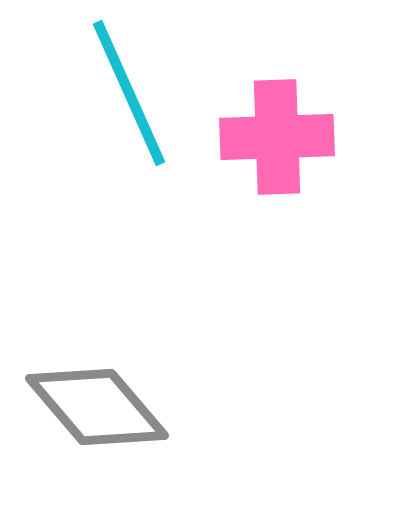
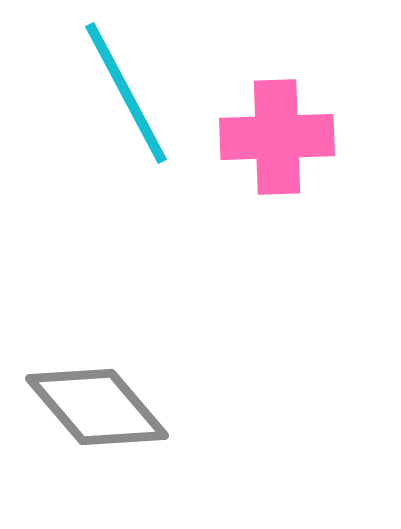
cyan line: moved 3 px left; rotated 4 degrees counterclockwise
